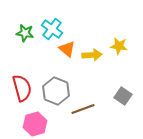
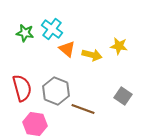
yellow arrow: rotated 18 degrees clockwise
brown line: rotated 40 degrees clockwise
pink hexagon: rotated 25 degrees clockwise
